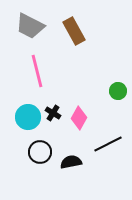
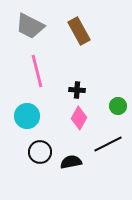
brown rectangle: moved 5 px right
green circle: moved 15 px down
black cross: moved 24 px right, 23 px up; rotated 28 degrees counterclockwise
cyan circle: moved 1 px left, 1 px up
